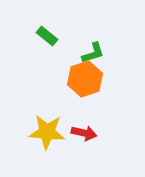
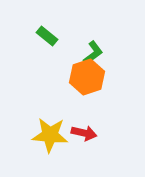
green L-shape: rotated 20 degrees counterclockwise
orange hexagon: moved 2 px right, 2 px up
yellow star: moved 3 px right, 3 px down
